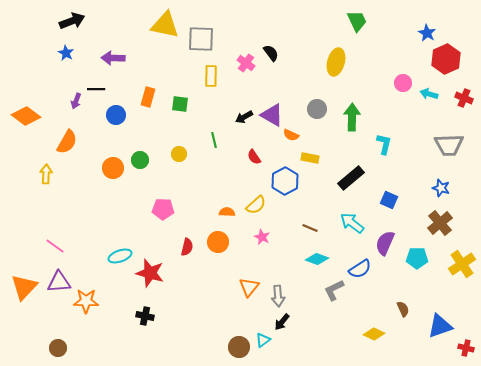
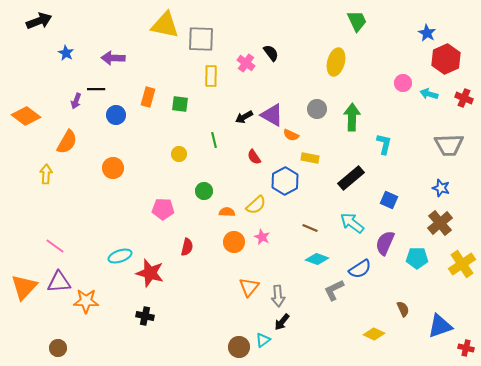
black arrow at (72, 21): moved 33 px left
green circle at (140, 160): moved 64 px right, 31 px down
orange circle at (218, 242): moved 16 px right
